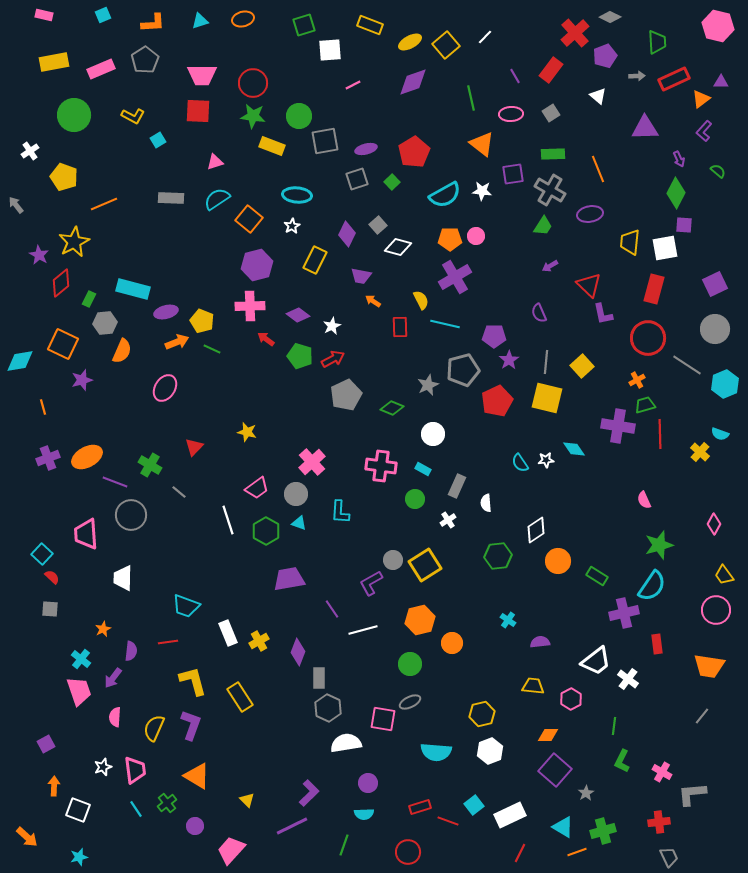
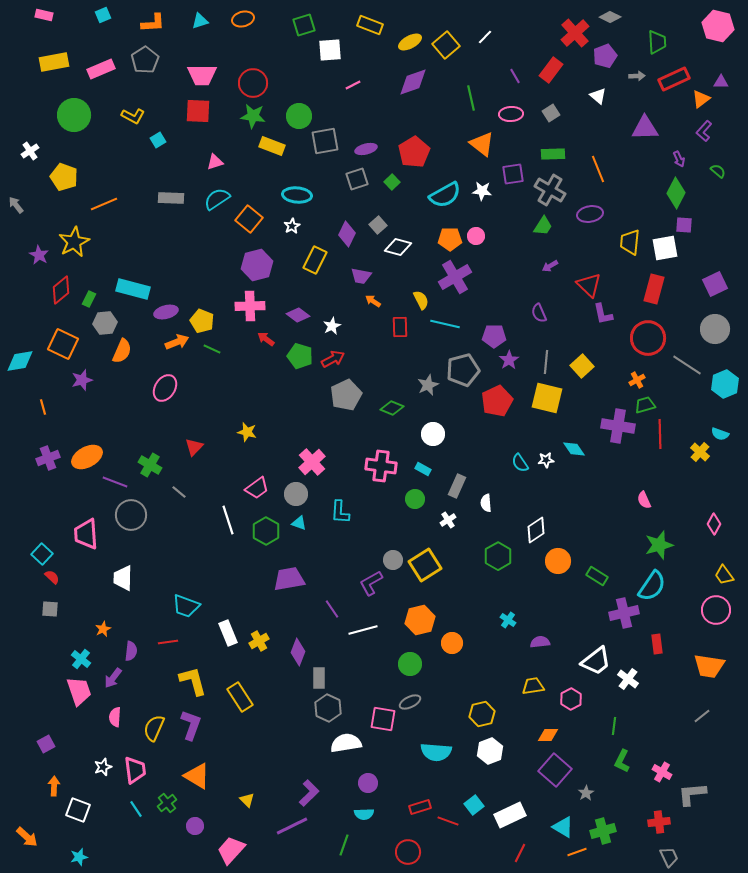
red diamond at (61, 283): moved 7 px down
green hexagon at (498, 556): rotated 24 degrees counterclockwise
yellow trapezoid at (533, 686): rotated 15 degrees counterclockwise
gray line at (702, 716): rotated 12 degrees clockwise
